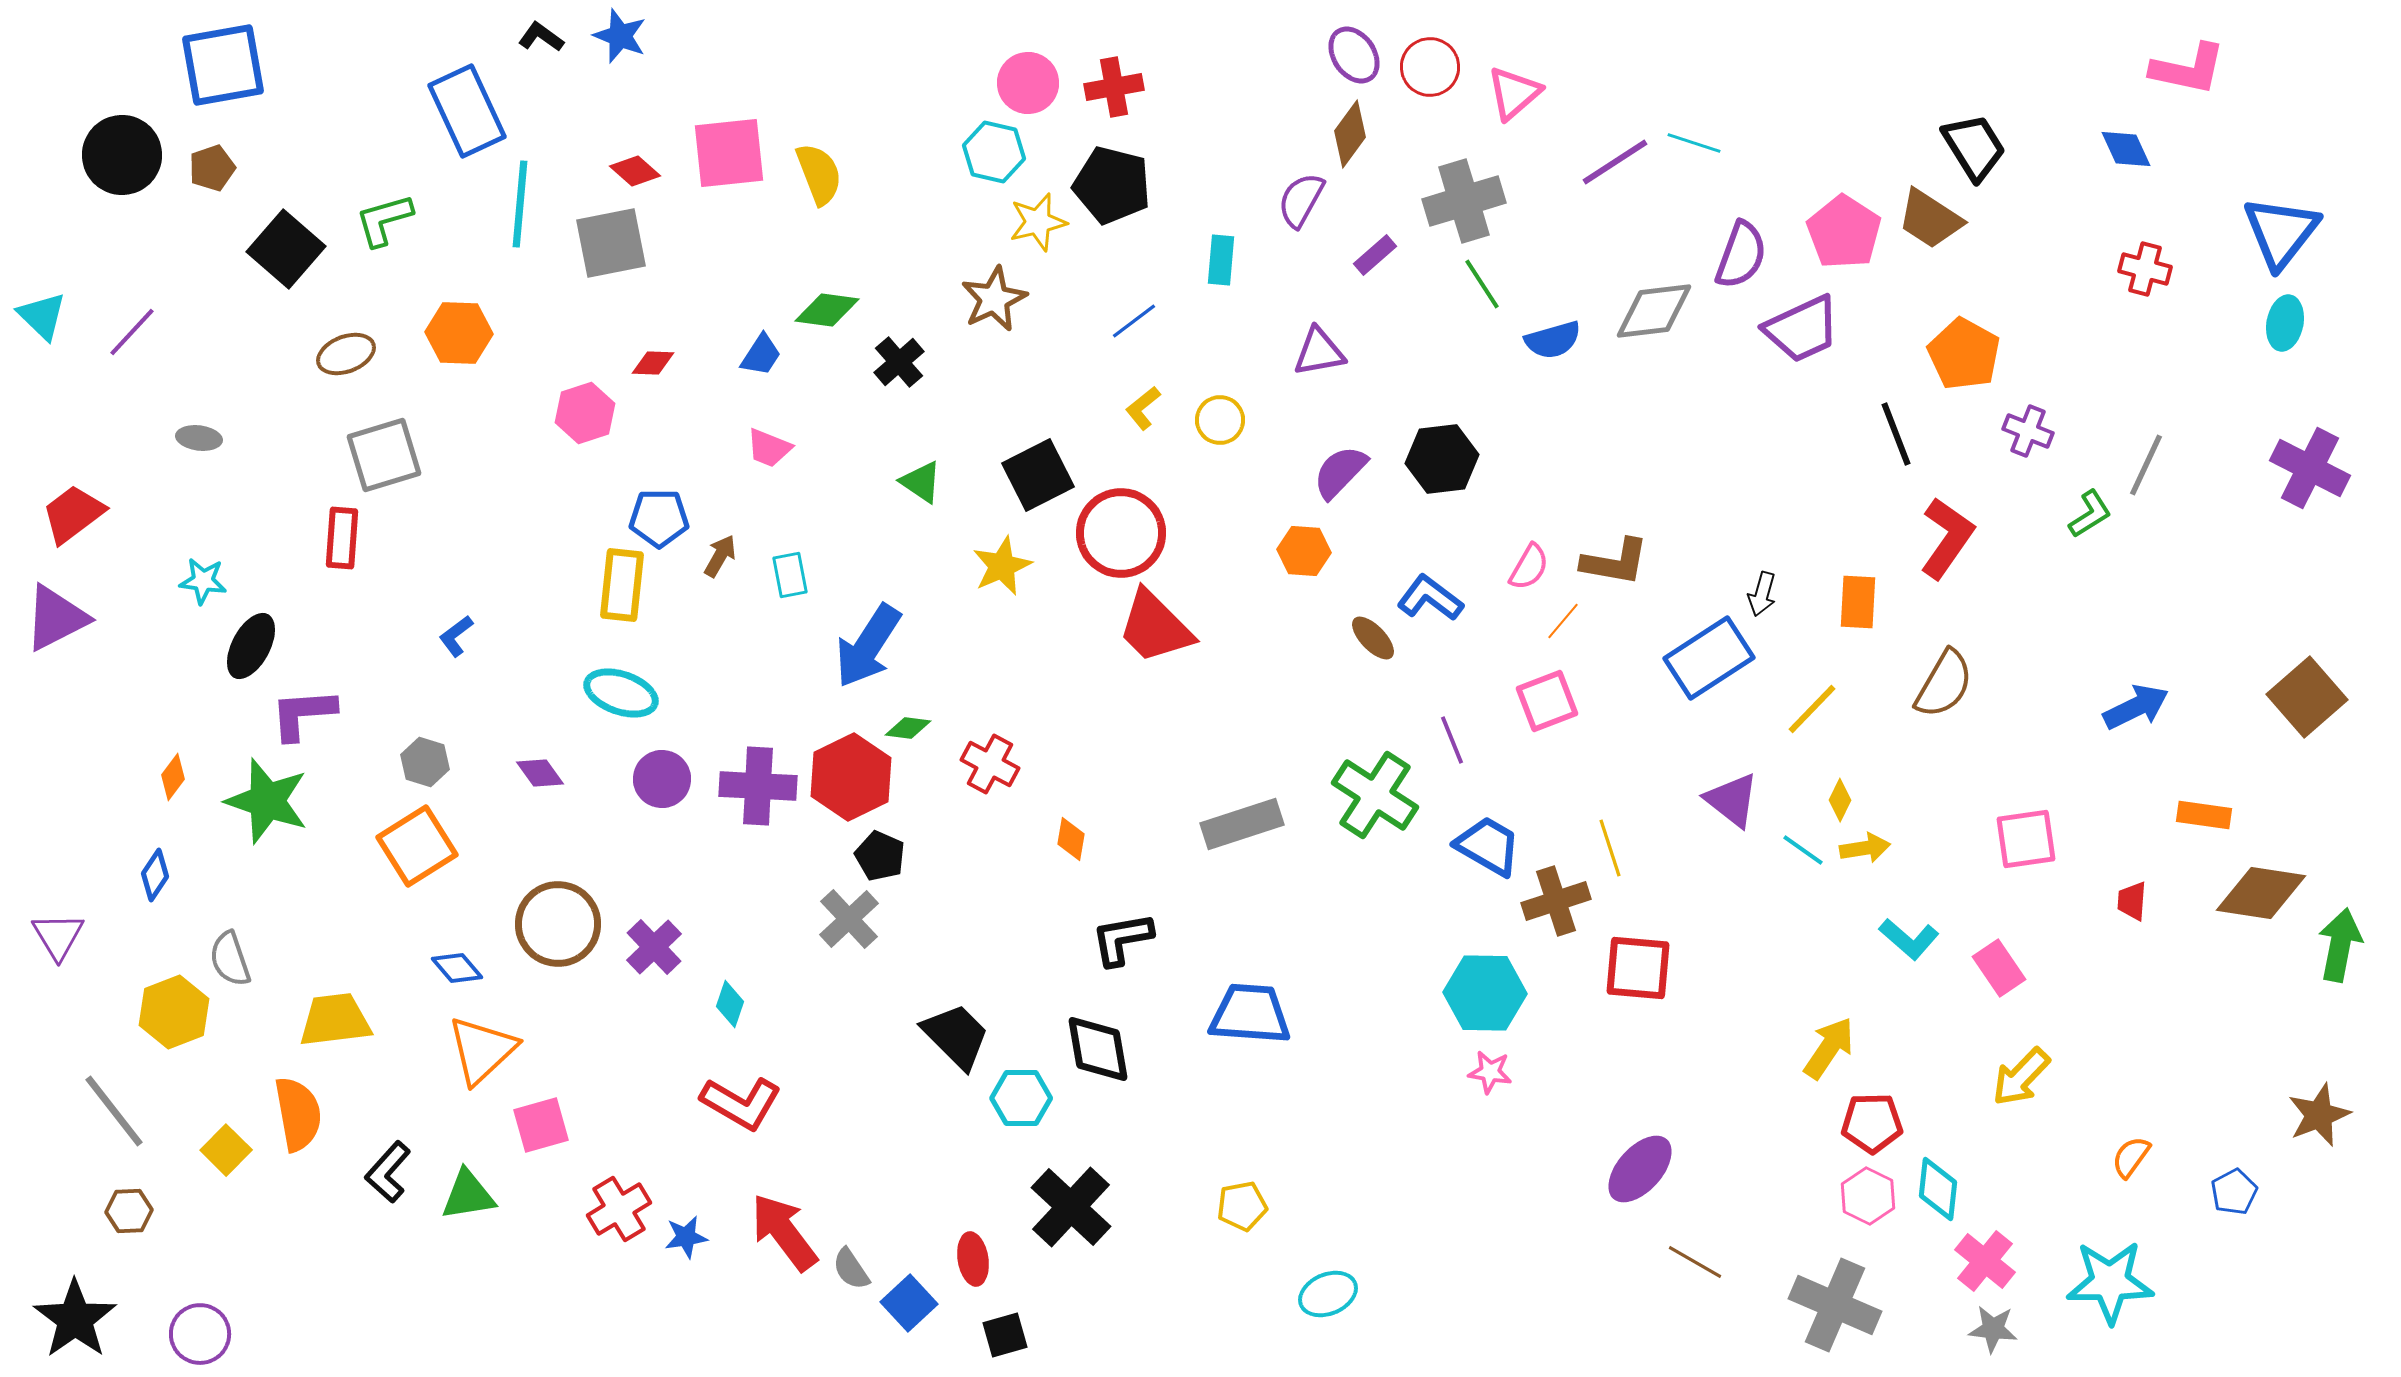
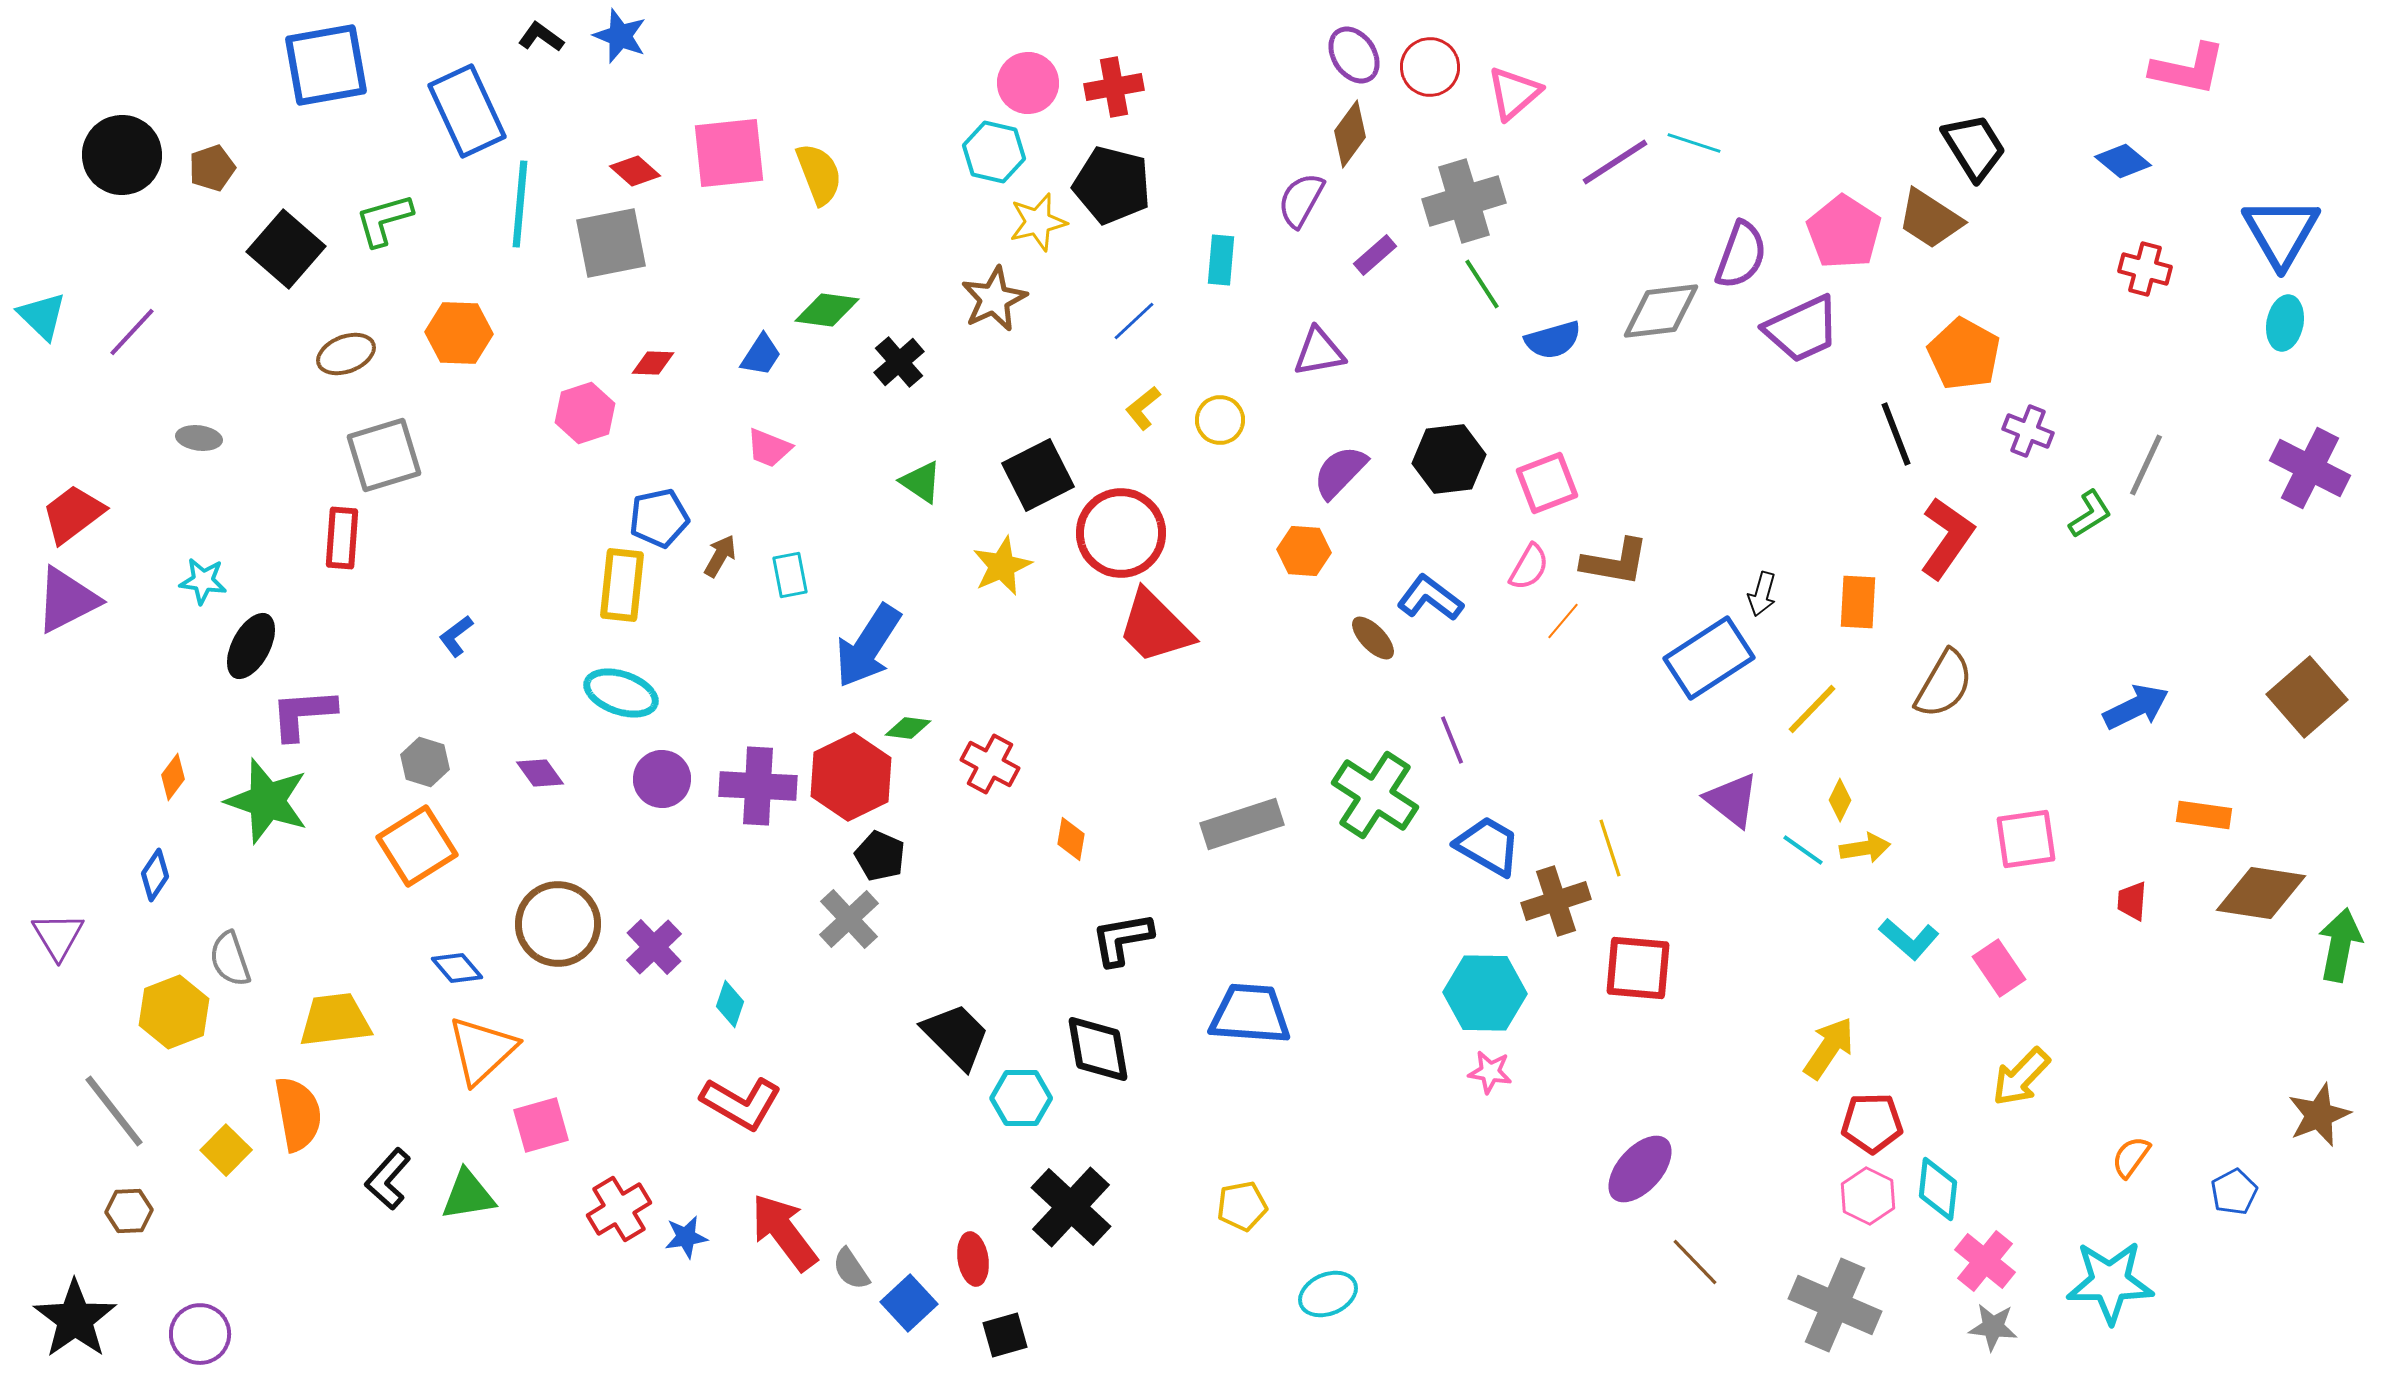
blue square at (223, 65): moved 103 px right
blue diamond at (2126, 149): moved 3 px left, 12 px down; rotated 26 degrees counterclockwise
blue triangle at (2281, 232): rotated 8 degrees counterclockwise
gray diamond at (1654, 311): moved 7 px right
blue line at (1134, 321): rotated 6 degrees counterclockwise
black hexagon at (1442, 459): moved 7 px right
blue pentagon at (659, 518): rotated 12 degrees counterclockwise
purple triangle at (56, 618): moved 11 px right, 18 px up
pink square at (1547, 701): moved 218 px up
black L-shape at (388, 1172): moved 7 px down
brown line at (1695, 1262): rotated 16 degrees clockwise
gray star at (1993, 1329): moved 2 px up
